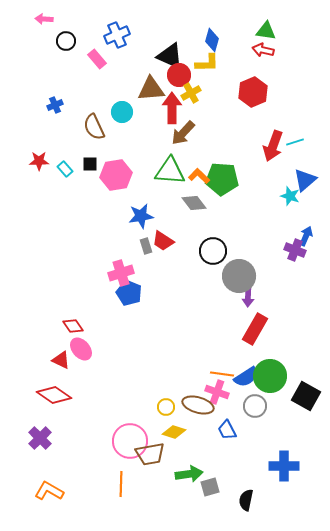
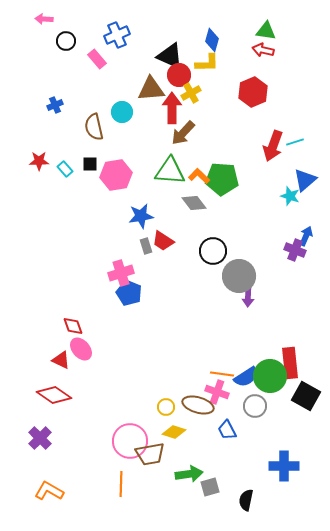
brown semicircle at (94, 127): rotated 12 degrees clockwise
red diamond at (73, 326): rotated 15 degrees clockwise
red rectangle at (255, 329): moved 35 px right, 34 px down; rotated 36 degrees counterclockwise
